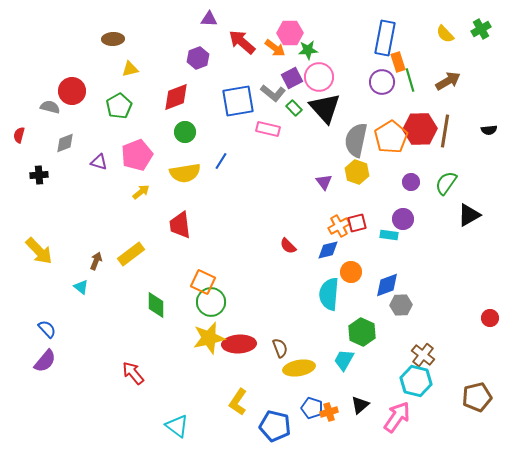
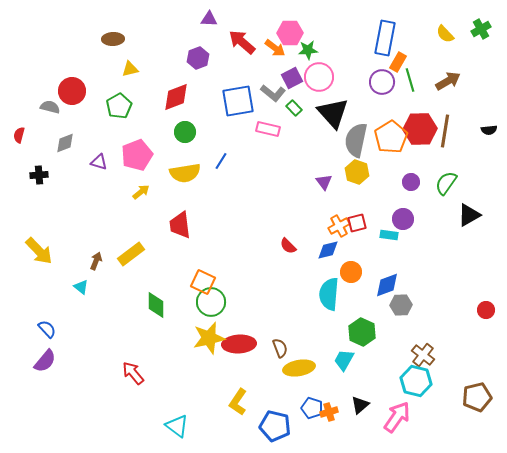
orange rectangle at (398, 62): rotated 48 degrees clockwise
black triangle at (325, 108): moved 8 px right, 5 px down
red circle at (490, 318): moved 4 px left, 8 px up
